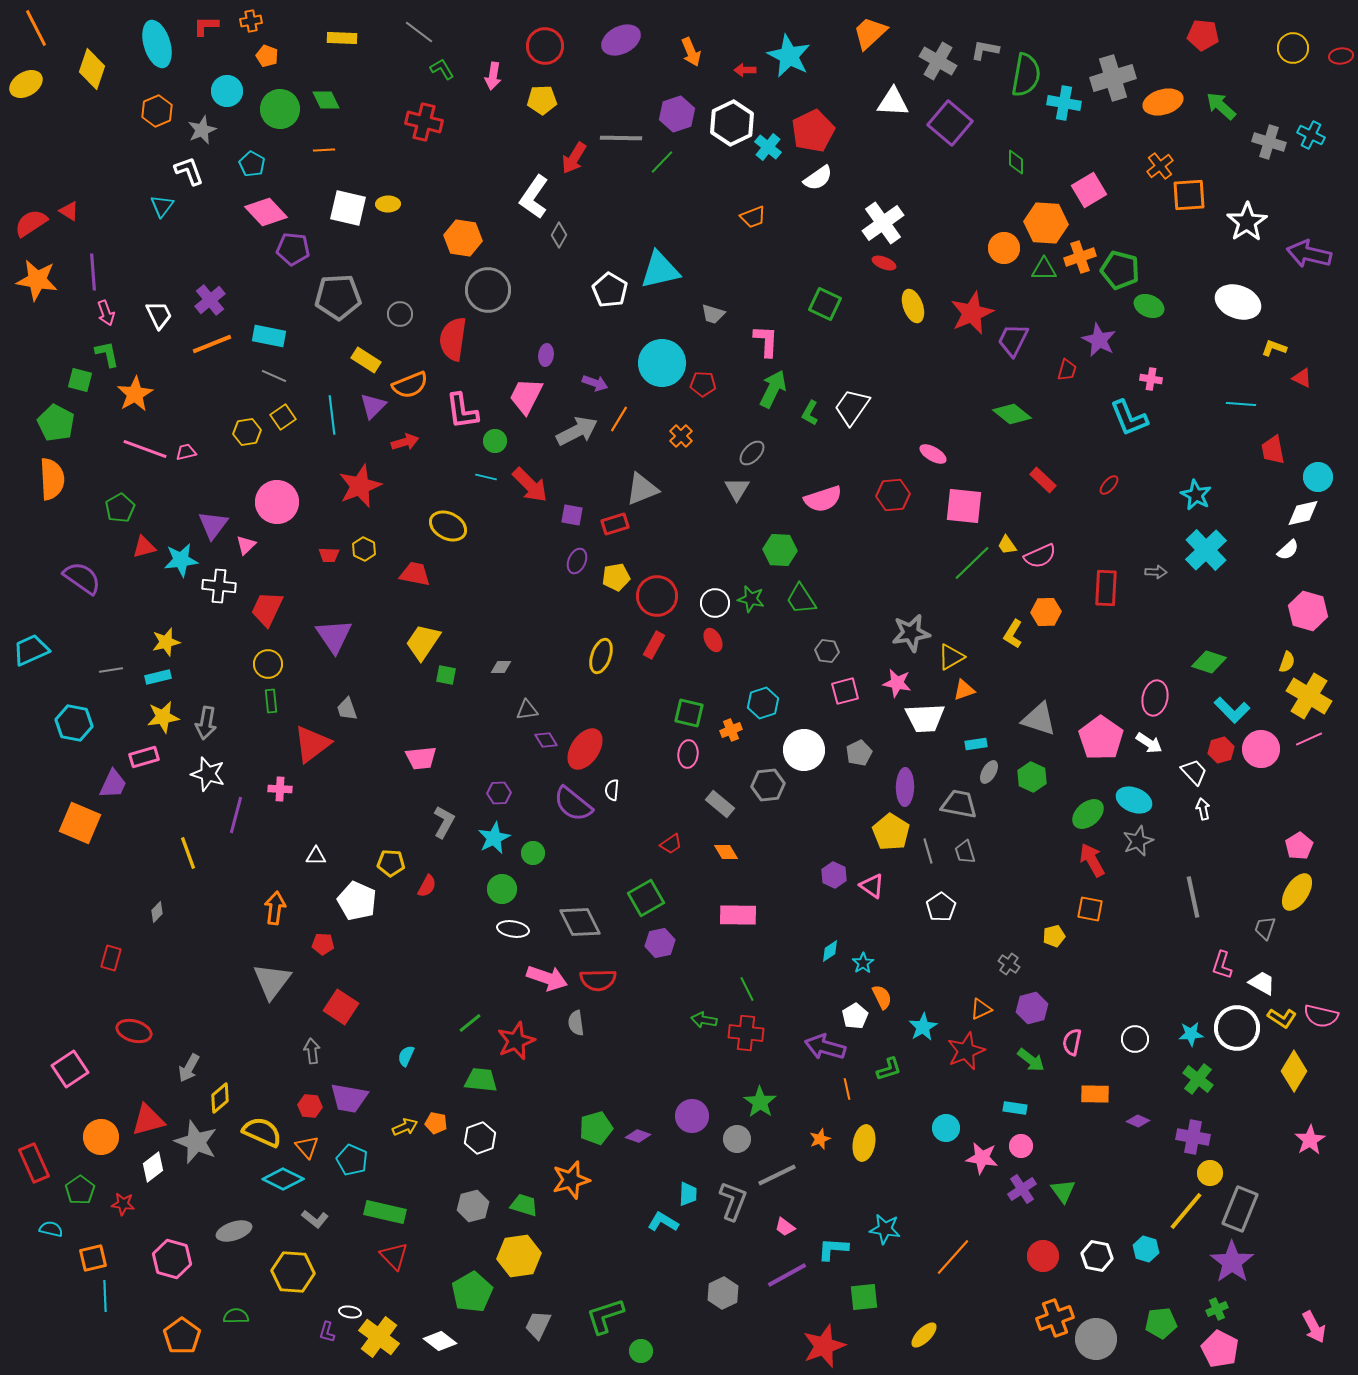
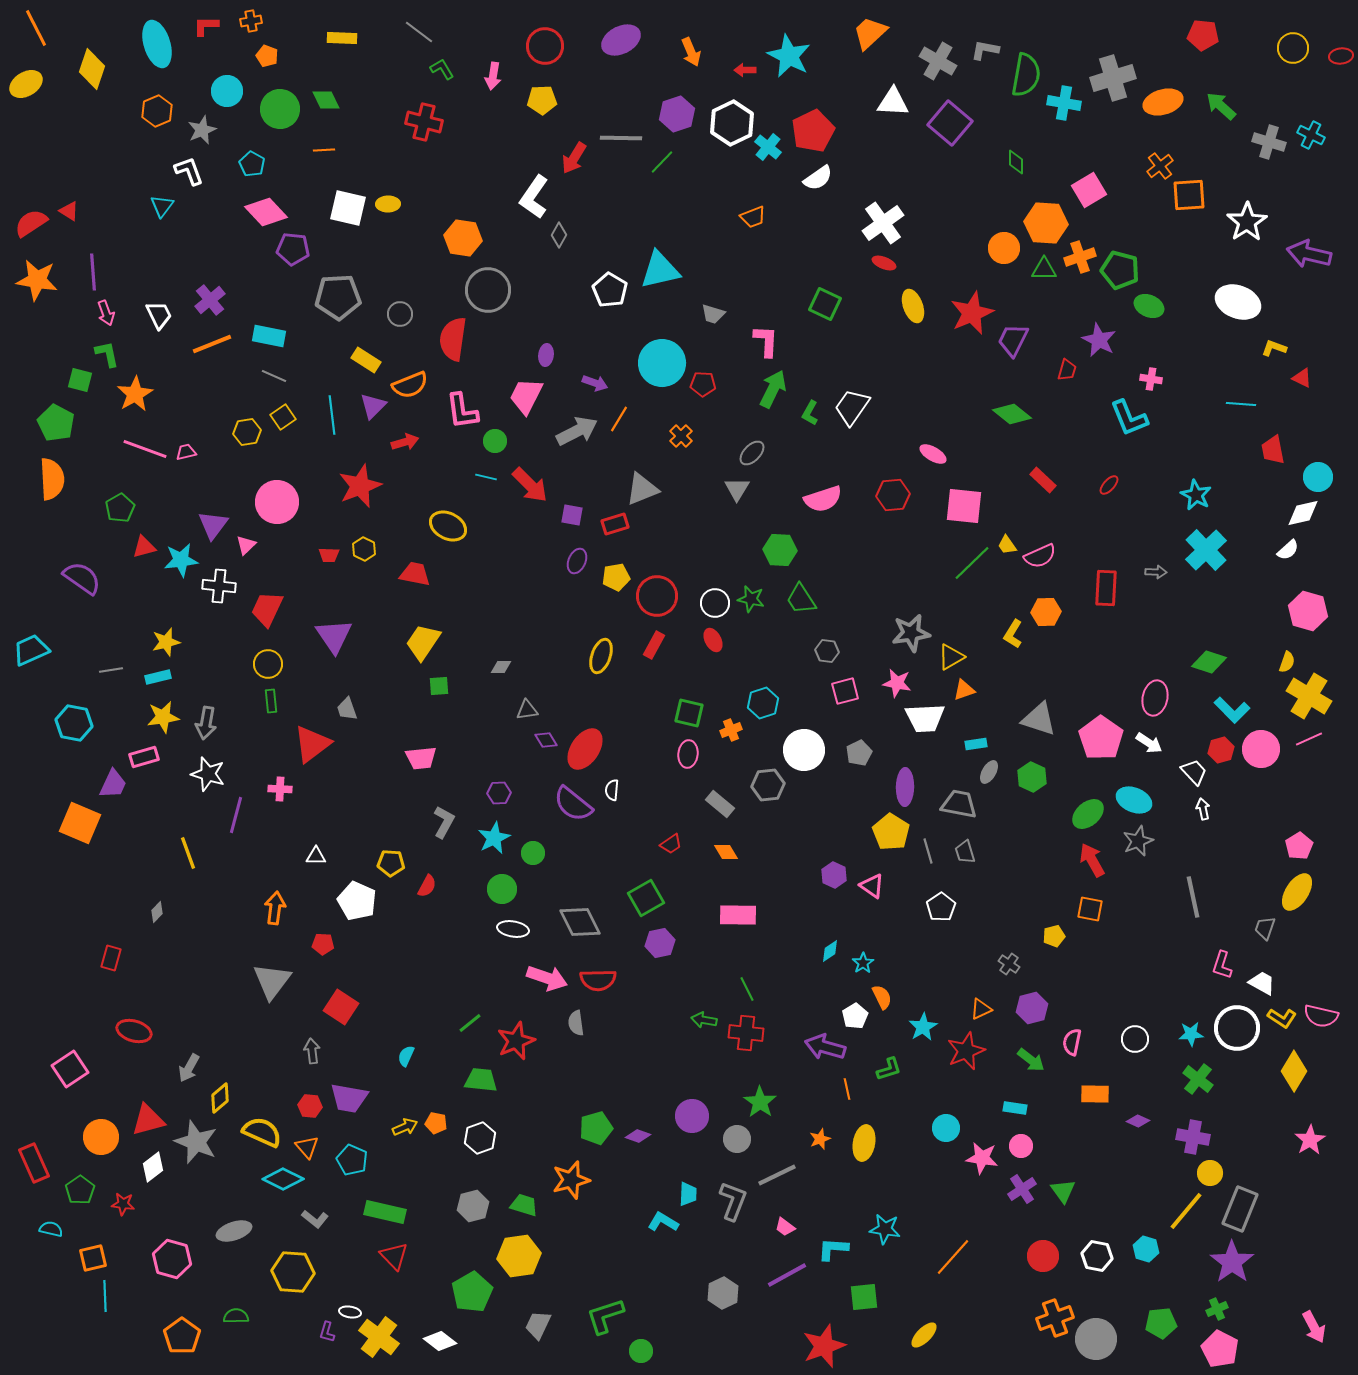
green square at (446, 675): moved 7 px left, 11 px down; rotated 15 degrees counterclockwise
